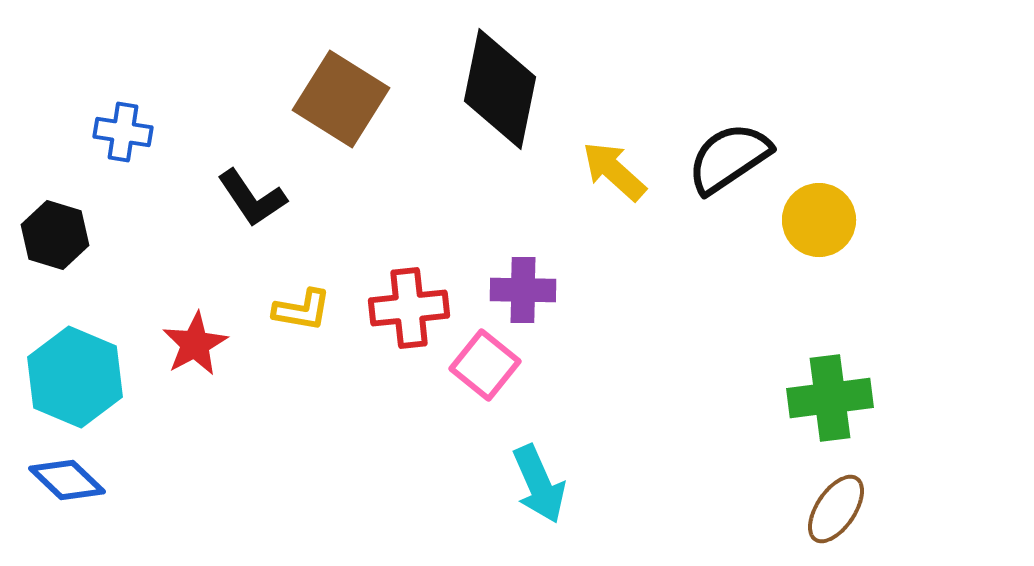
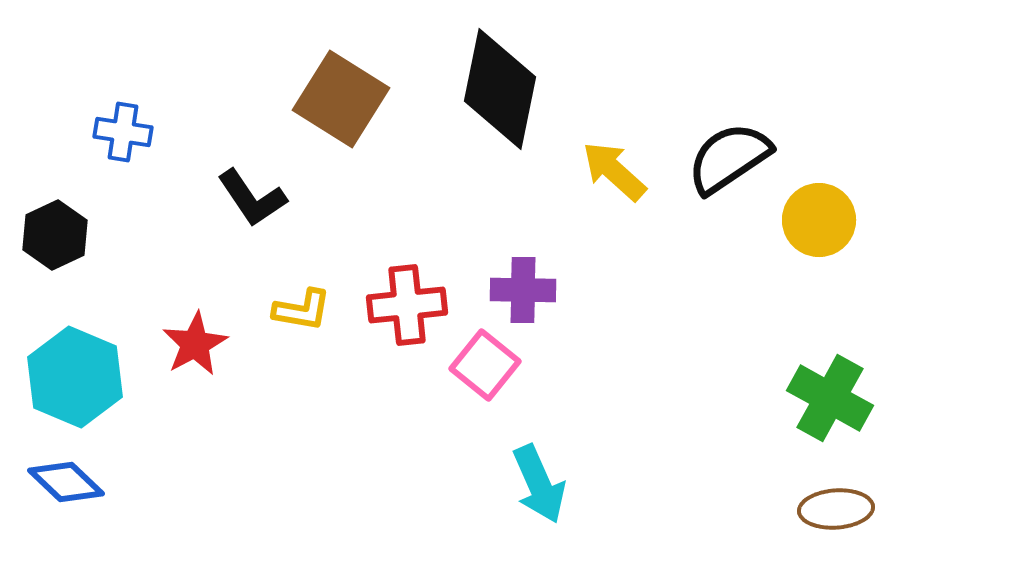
black hexagon: rotated 18 degrees clockwise
red cross: moved 2 px left, 3 px up
green cross: rotated 36 degrees clockwise
blue diamond: moved 1 px left, 2 px down
brown ellipse: rotated 52 degrees clockwise
